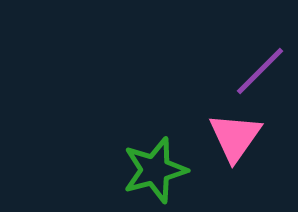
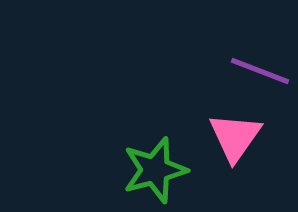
purple line: rotated 66 degrees clockwise
